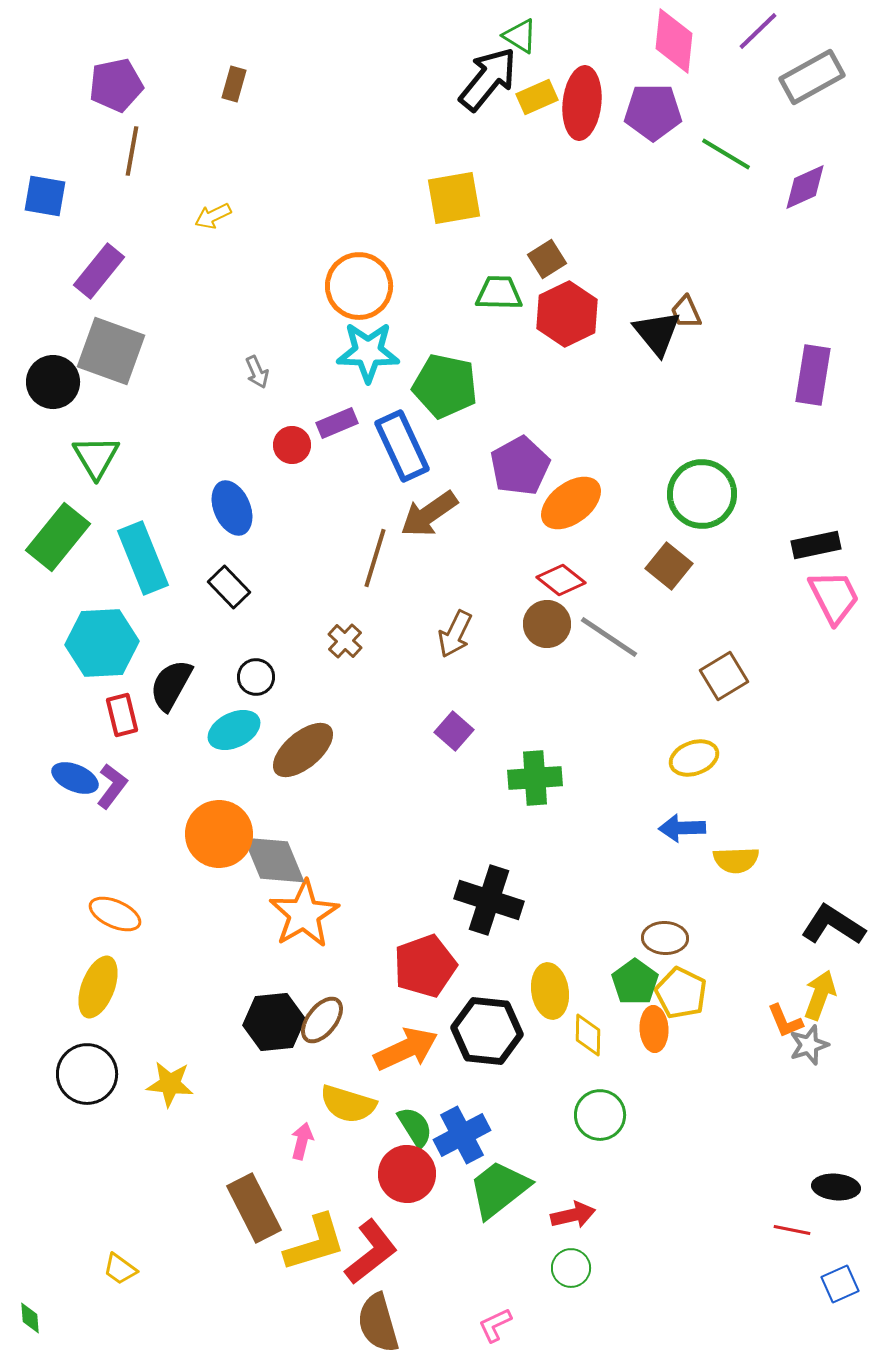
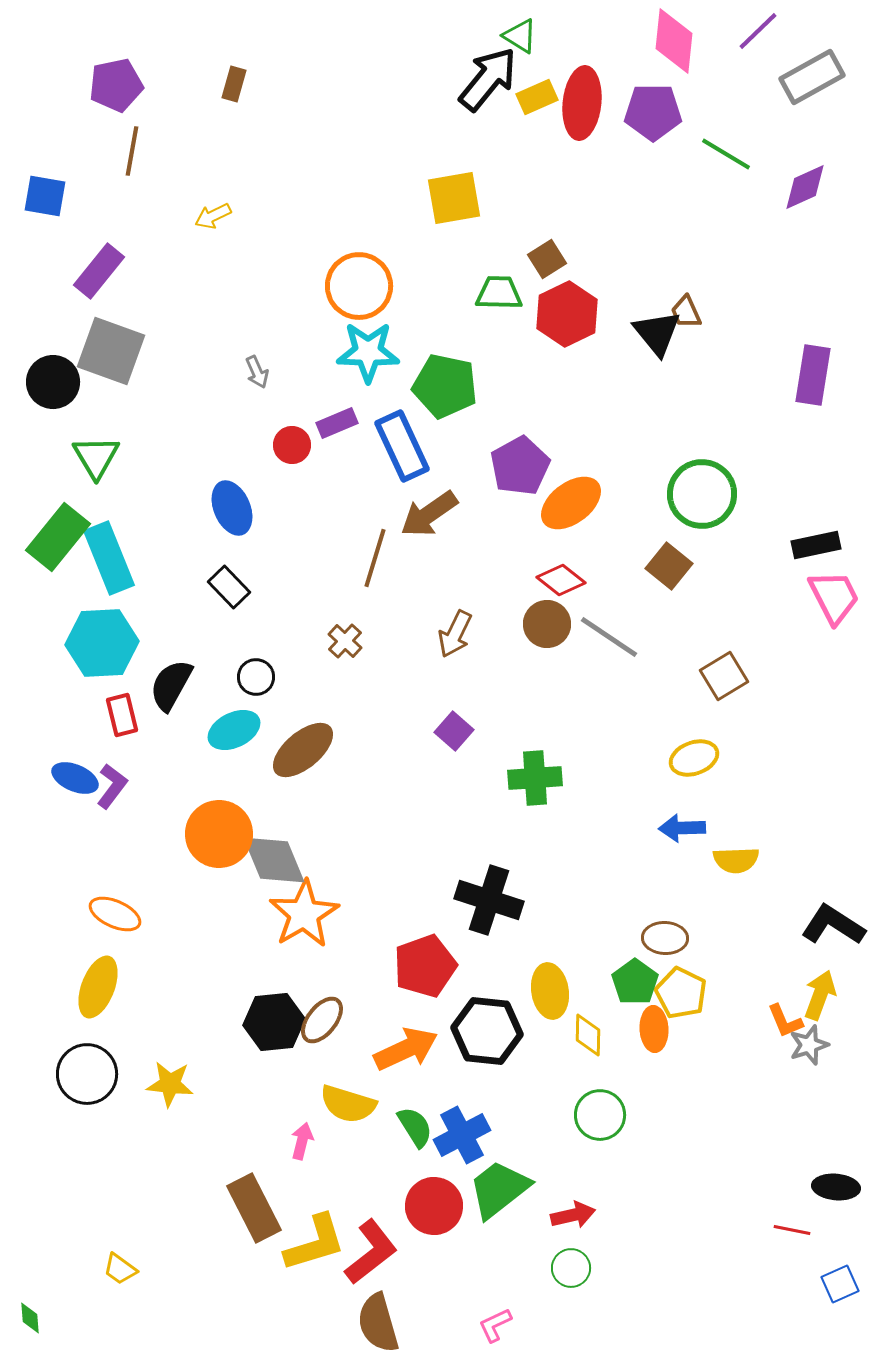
cyan rectangle at (143, 558): moved 34 px left
red circle at (407, 1174): moved 27 px right, 32 px down
